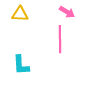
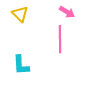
yellow triangle: rotated 42 degrees clockwise
